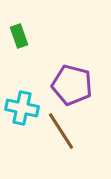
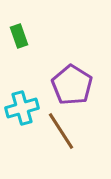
purple pentagon: rotated 18 degrees clockwise
cyan cross: rotated 28 degrees counterclockwise
